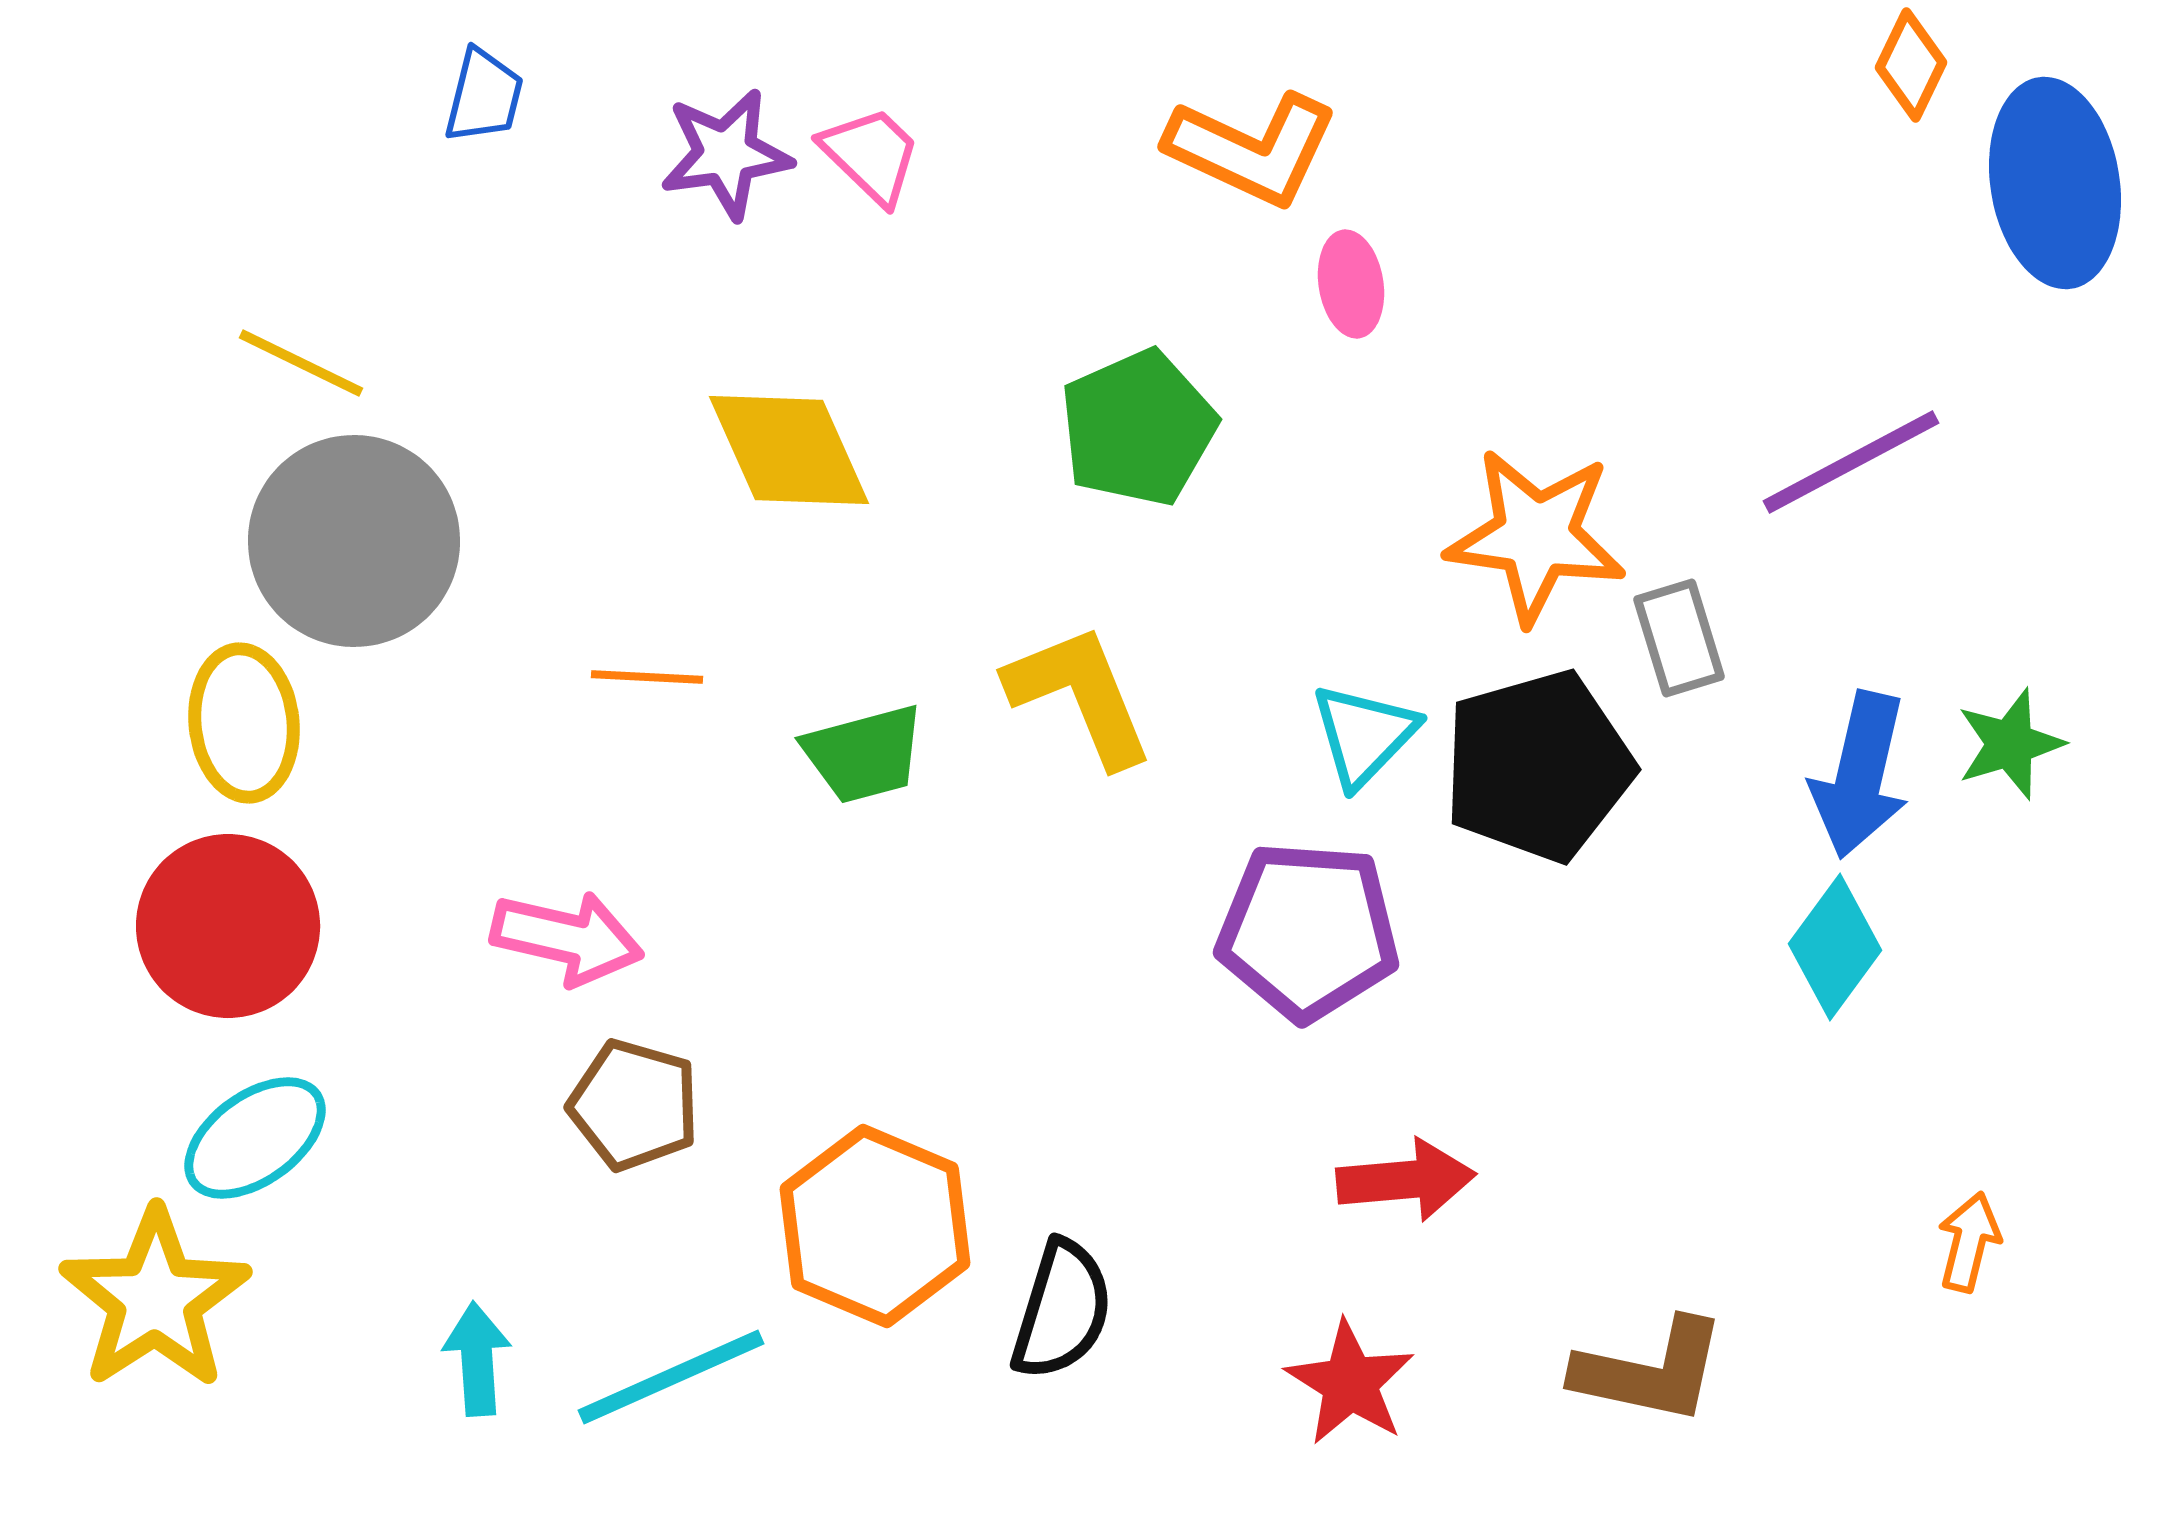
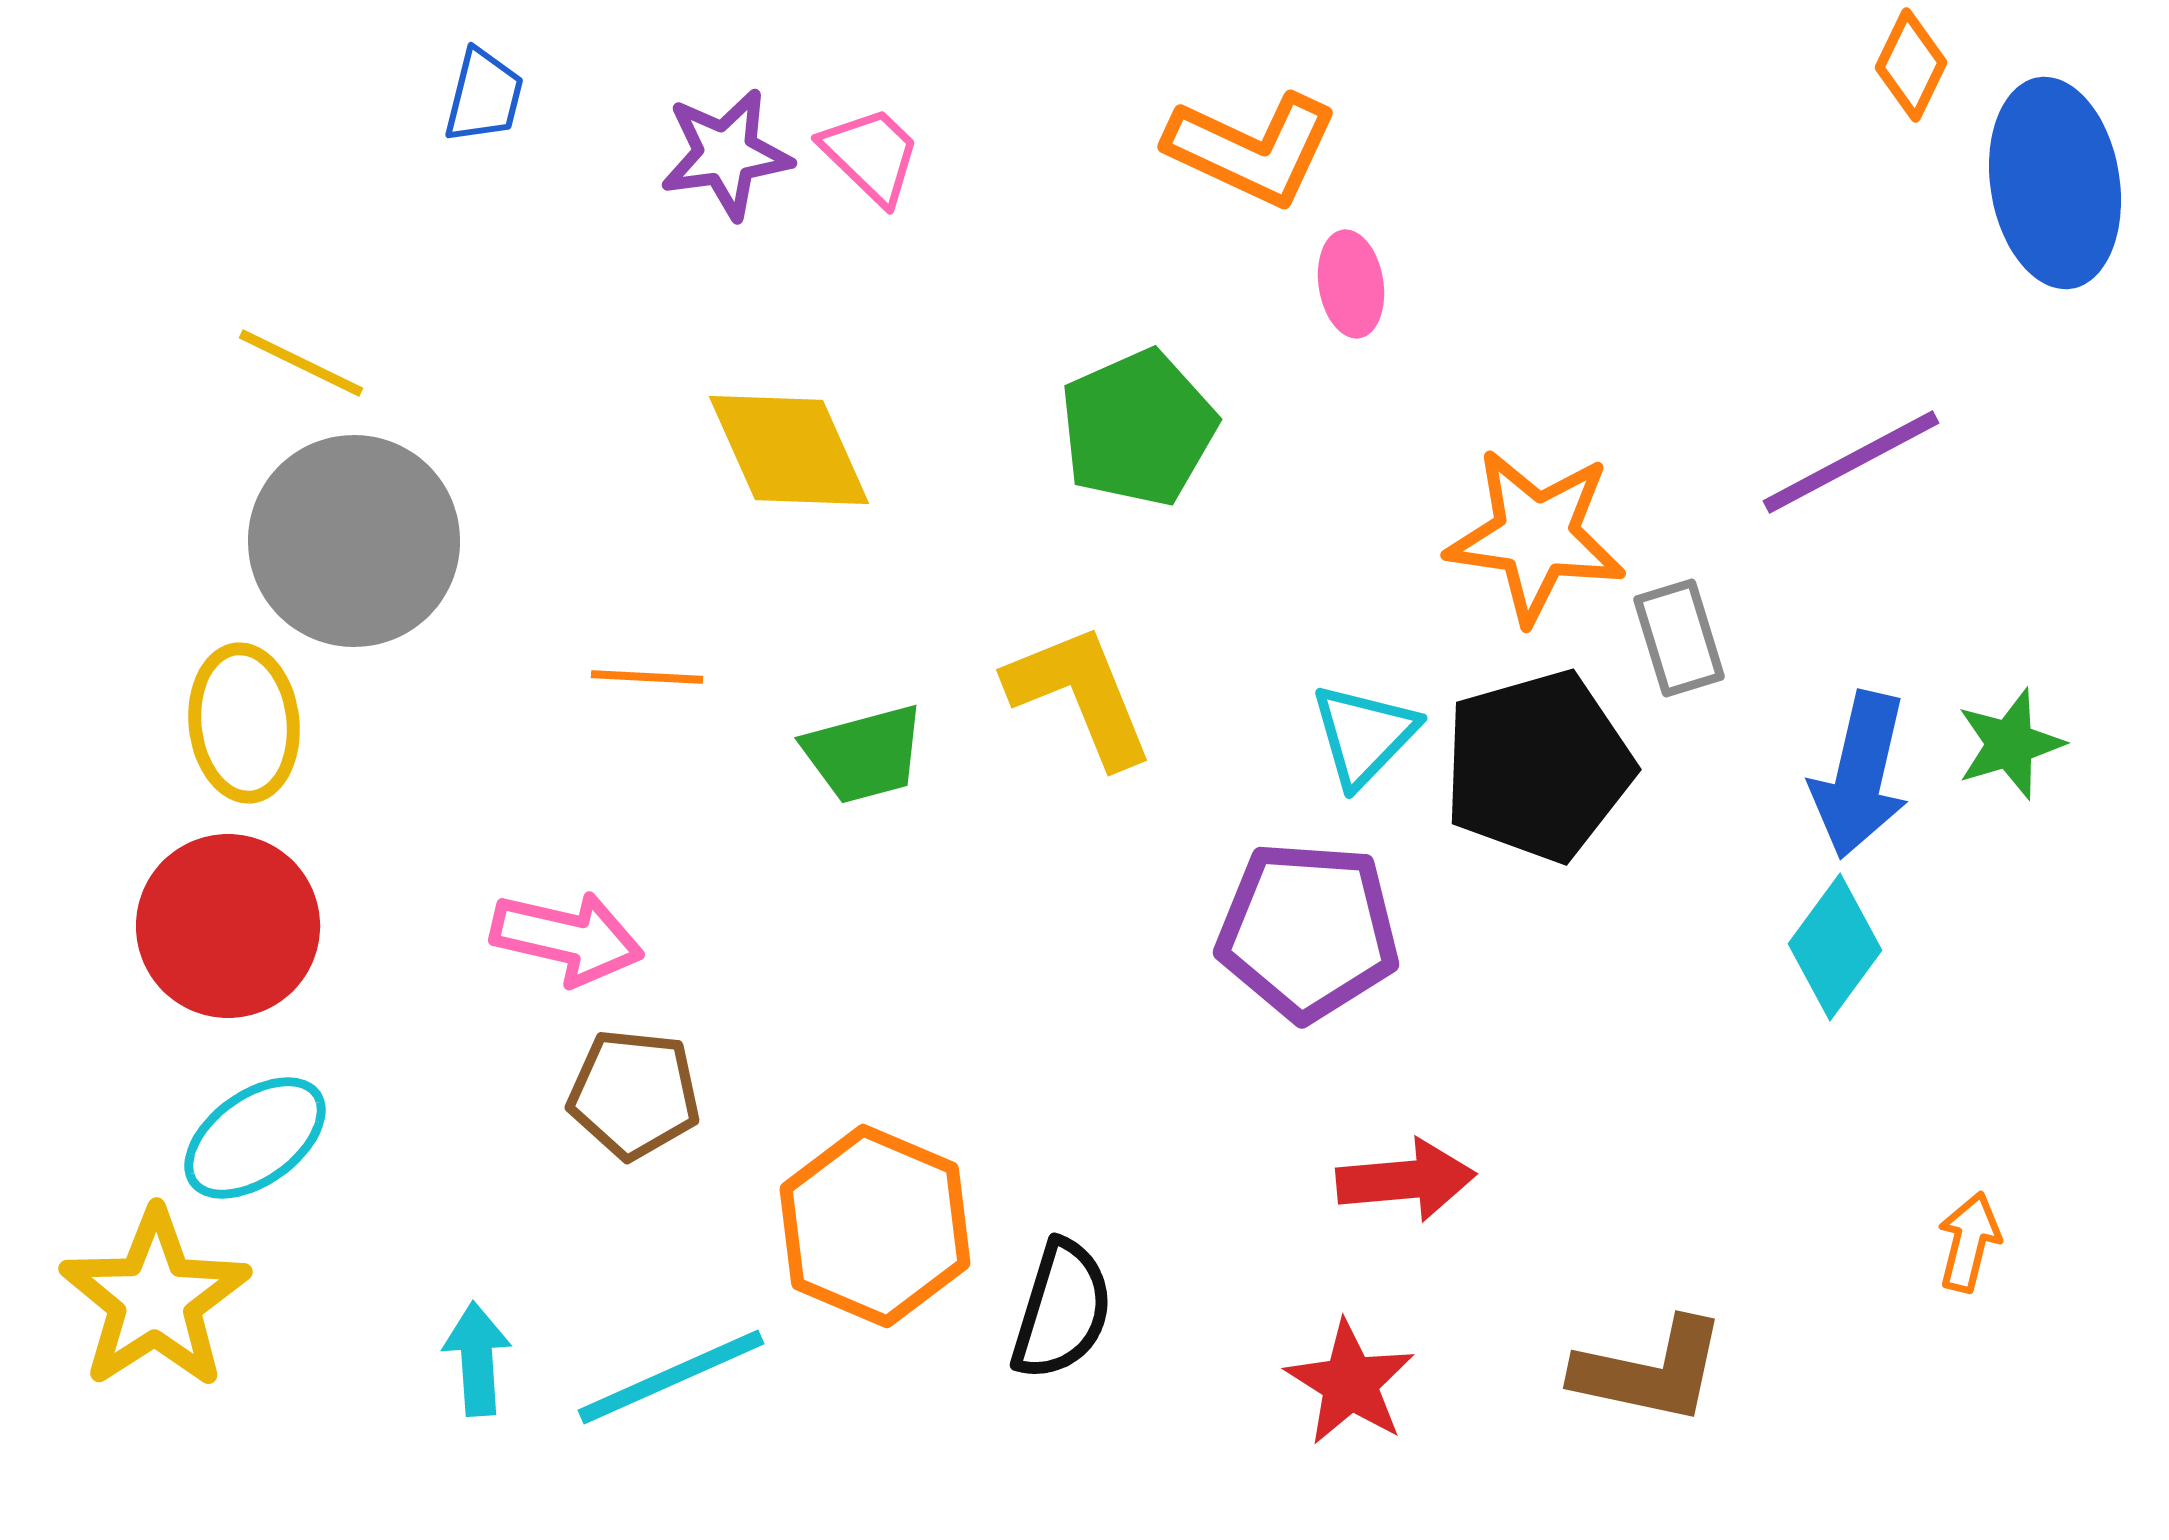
brown pentagon: moved 11 px up; rotated 10 degrees counterclockwise
